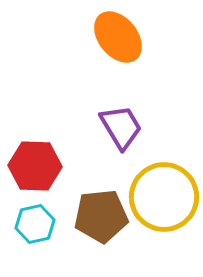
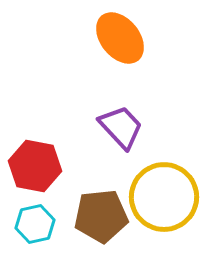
orange ellipse: moved 2 px right, 1 px down
purple trapezoid: rotated 12 degrees counterclockwise
red hexagon: rotated 9 degrees clockwise
